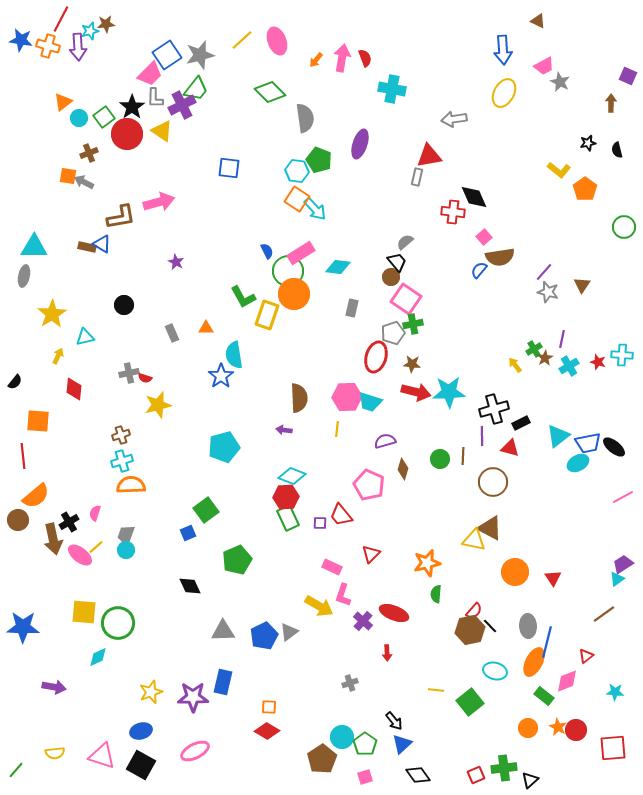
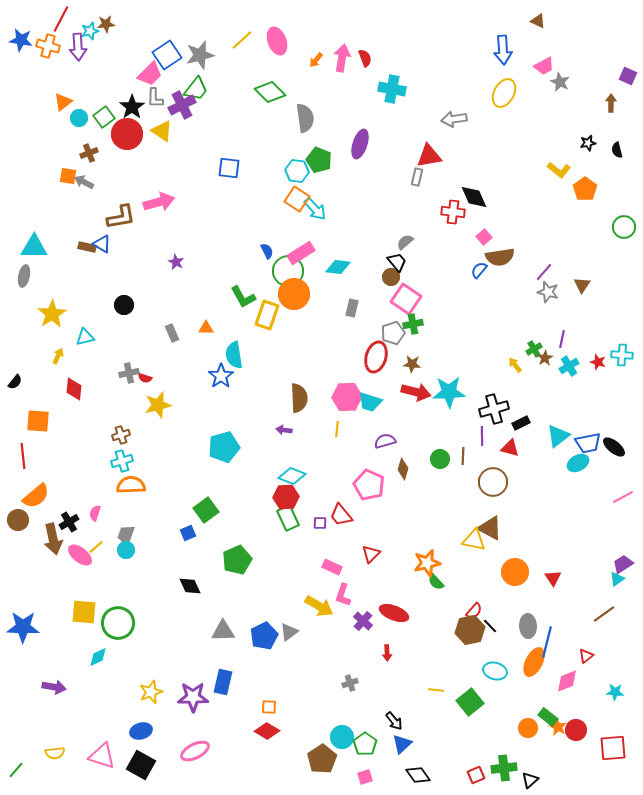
green semicircle at (436, 594): moved 12 px up; rotated 48 degrees counterclockwise
green rectangle at (544, 696): moved 4 px right, 21 px down
